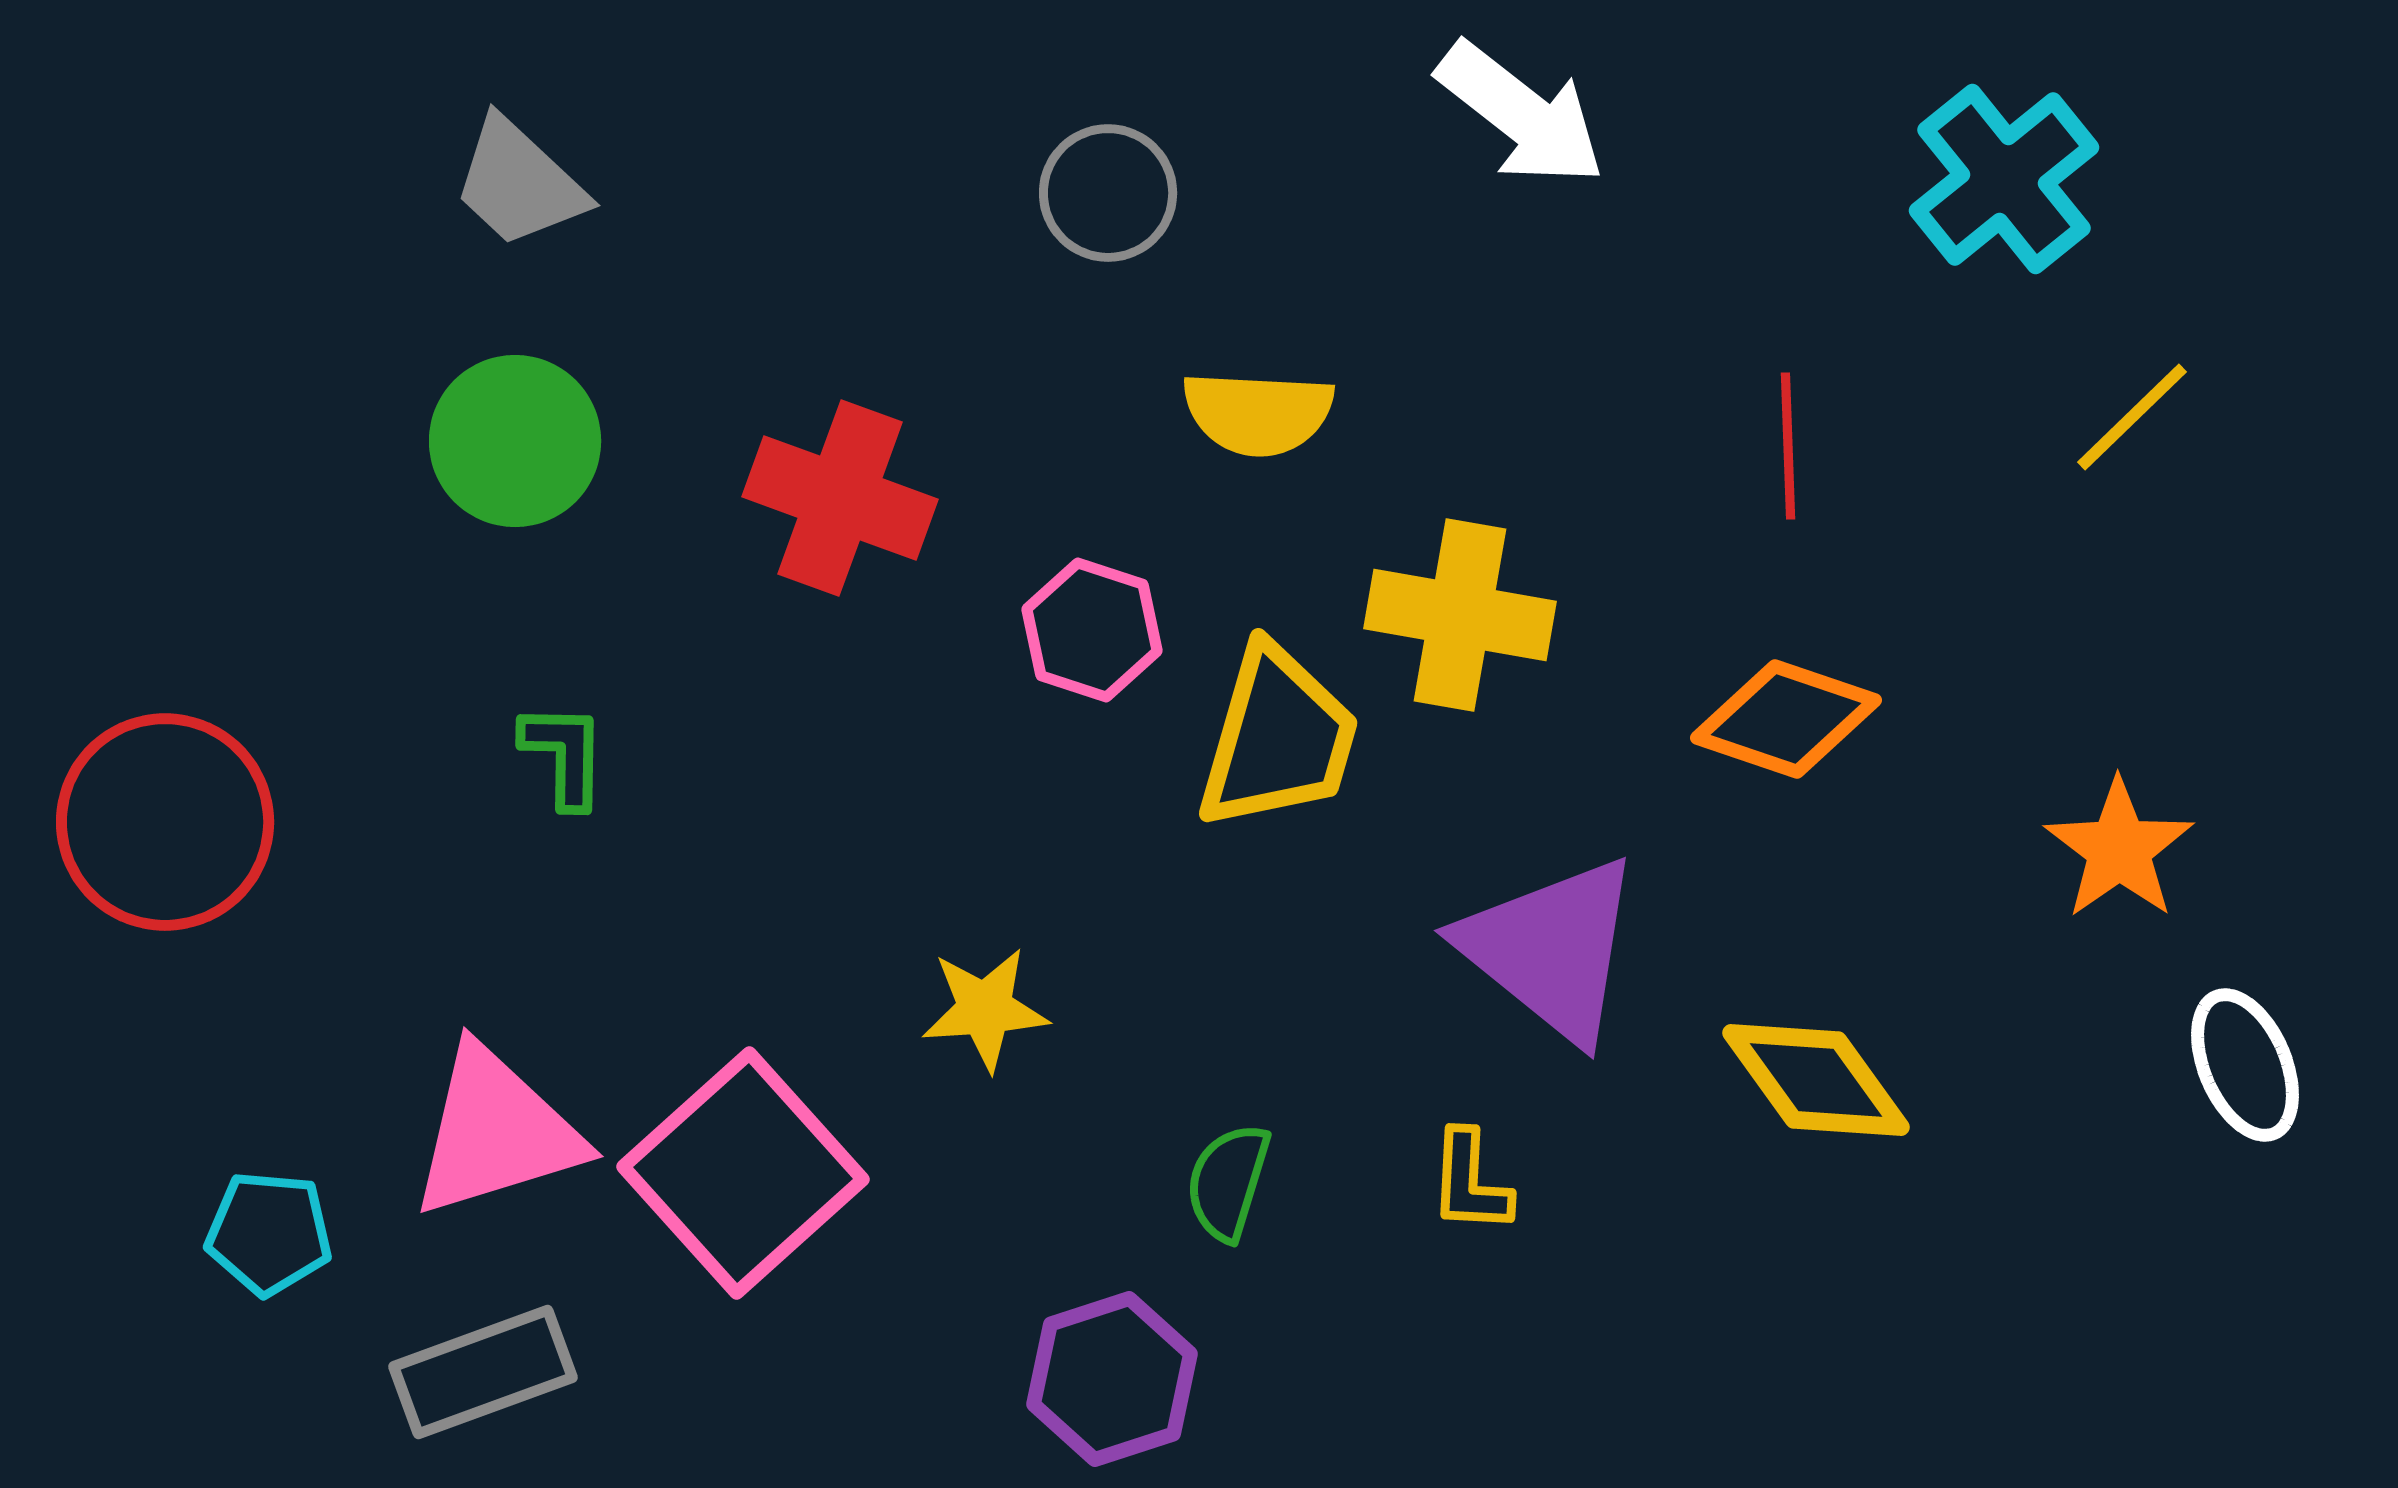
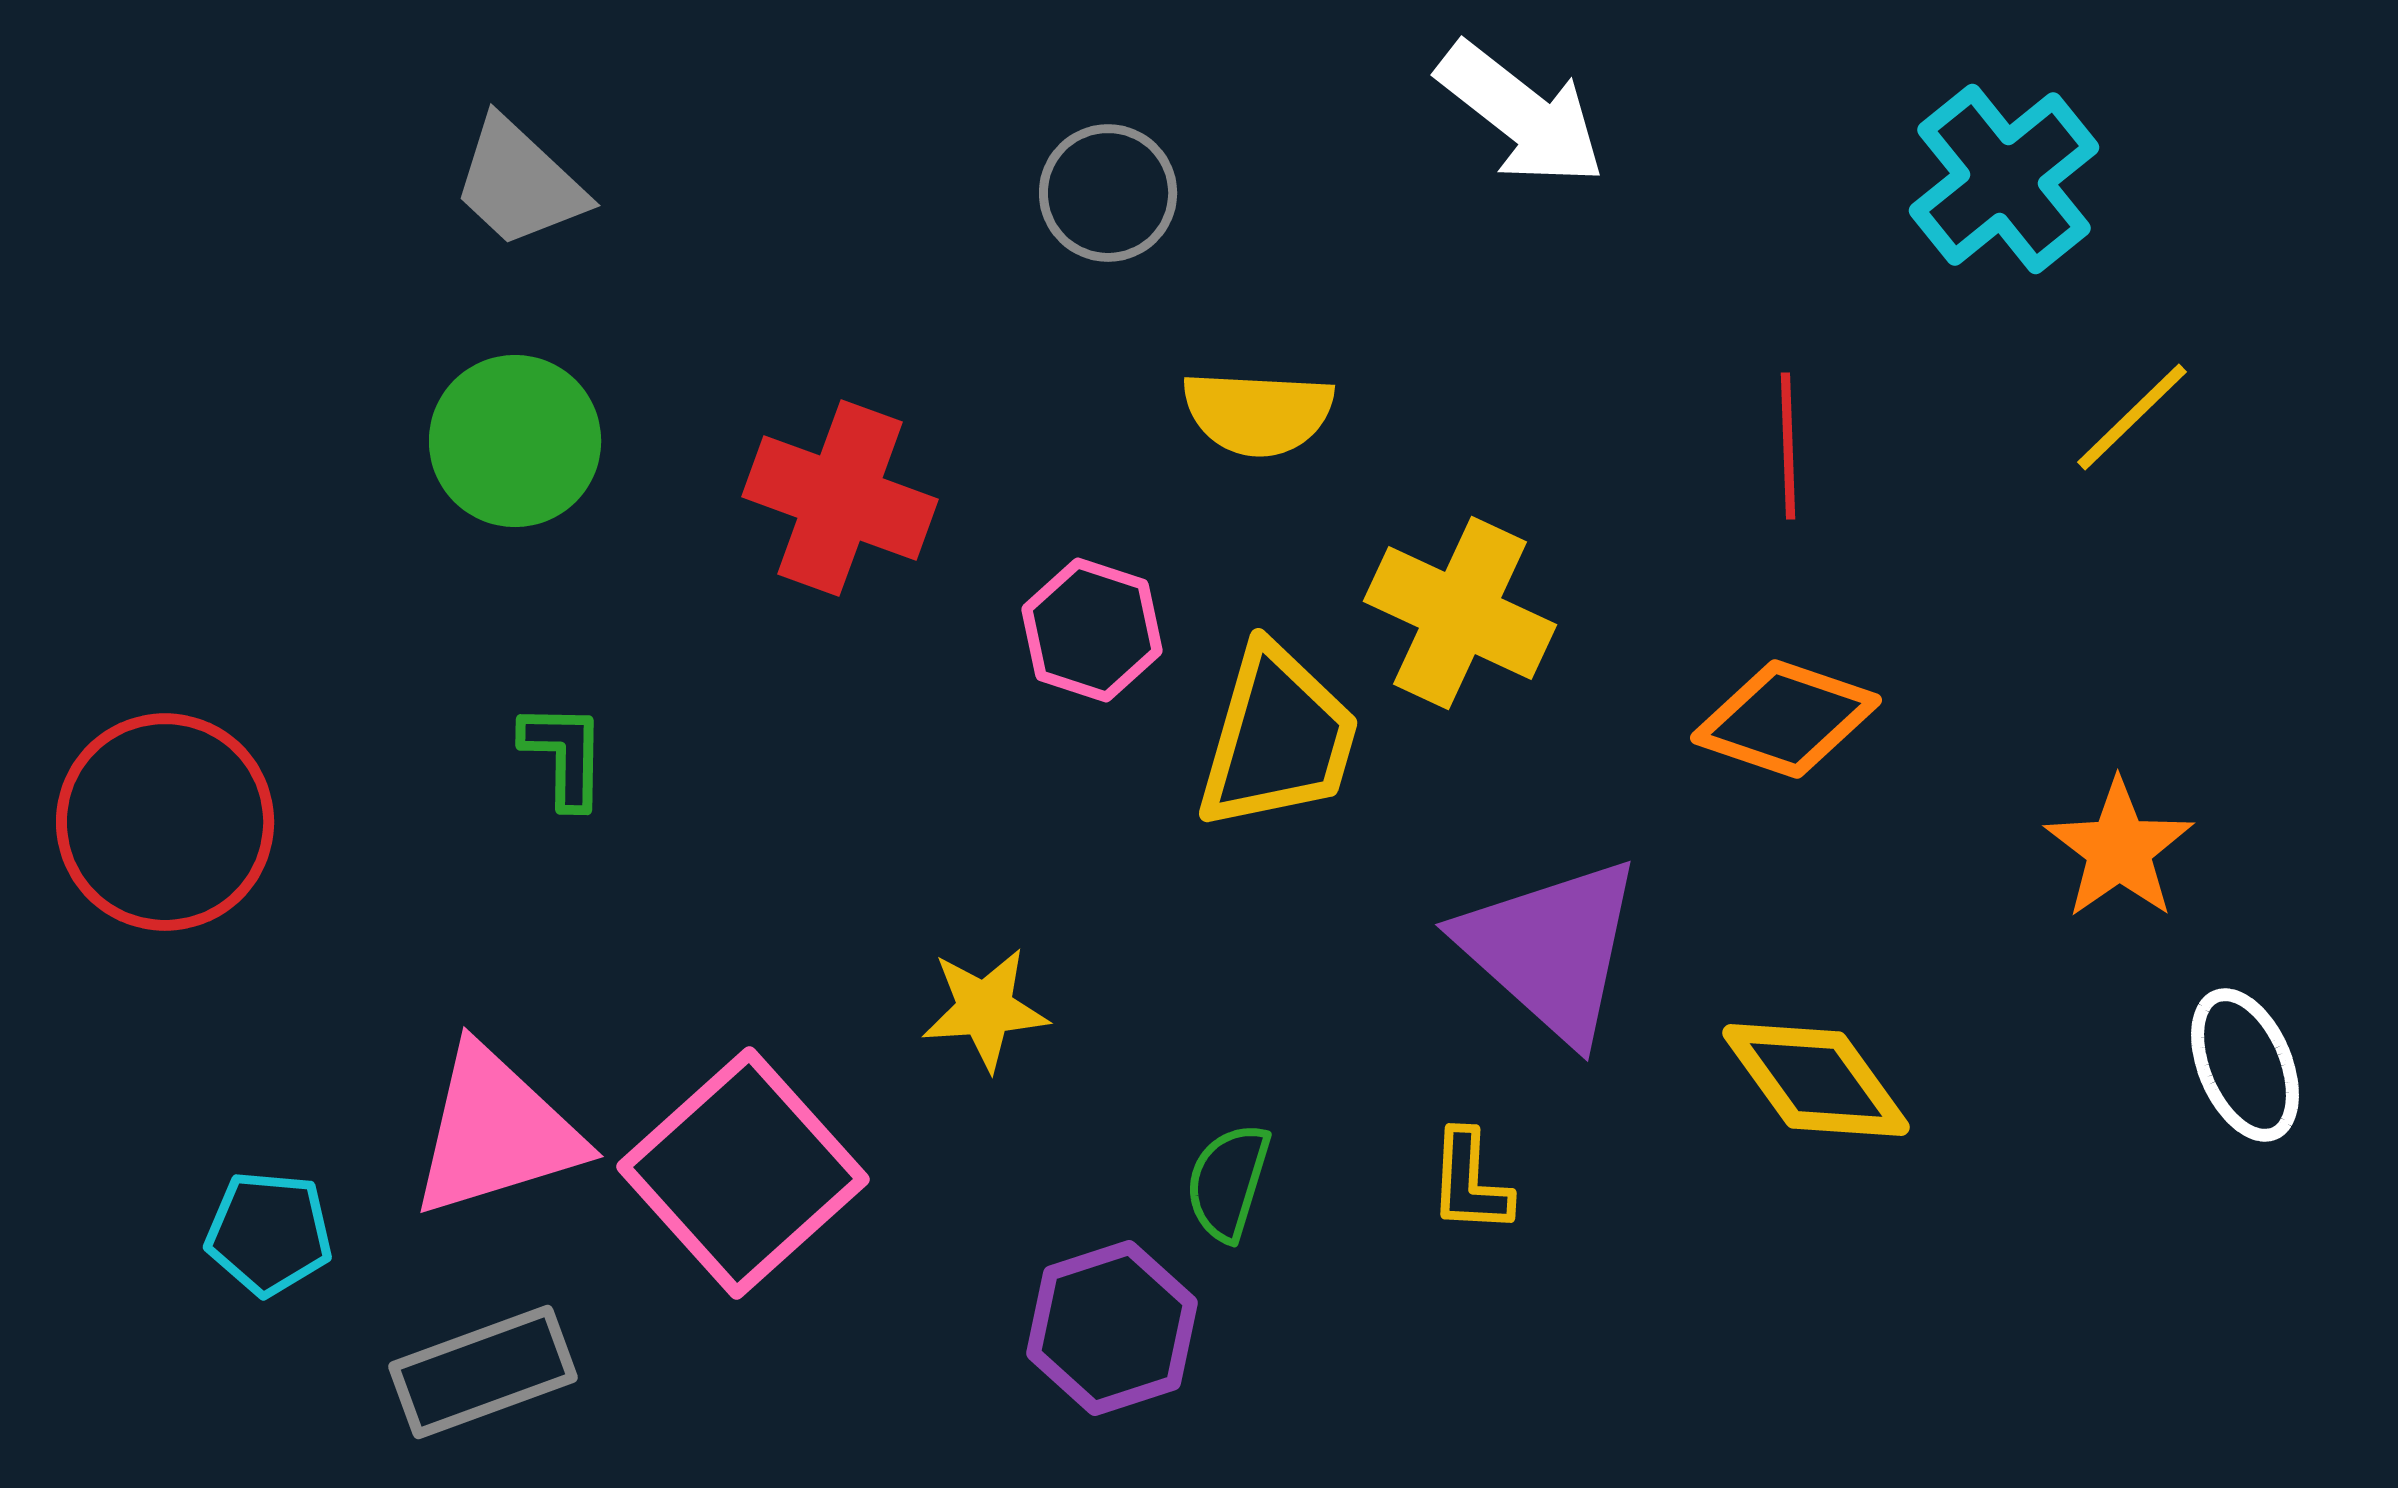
yellow cross: moved 2 px up; rotated 15 degrees clockwise
purple triangle: rotated 3 degrees clockwise
purple hexagon: moved 51 px up
